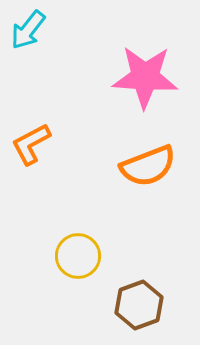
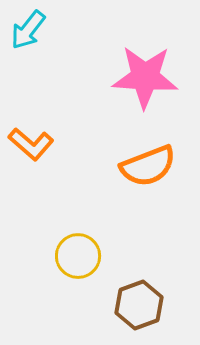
orange L-shape: rotated 111 degrees counterclockwise
